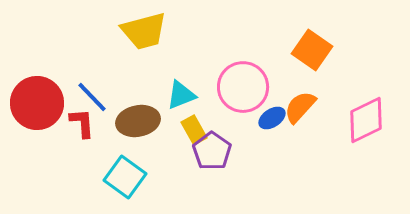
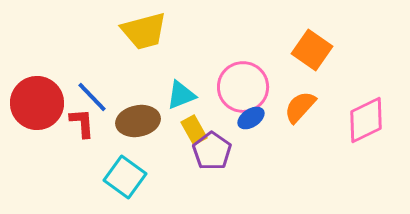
blue ellipse: moved 21 px left
